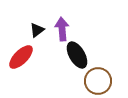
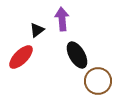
purple arrow: moved 10 px up
